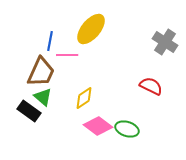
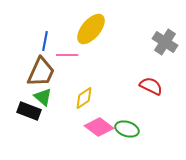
blue line: moved 5 px left
black rectangle: rotated 15 degrees counterclockwise
pink diamond: moved 1 px right, 1 px down
